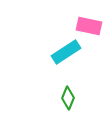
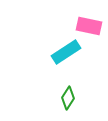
green diamond: rotated 10 degrees clockwise
